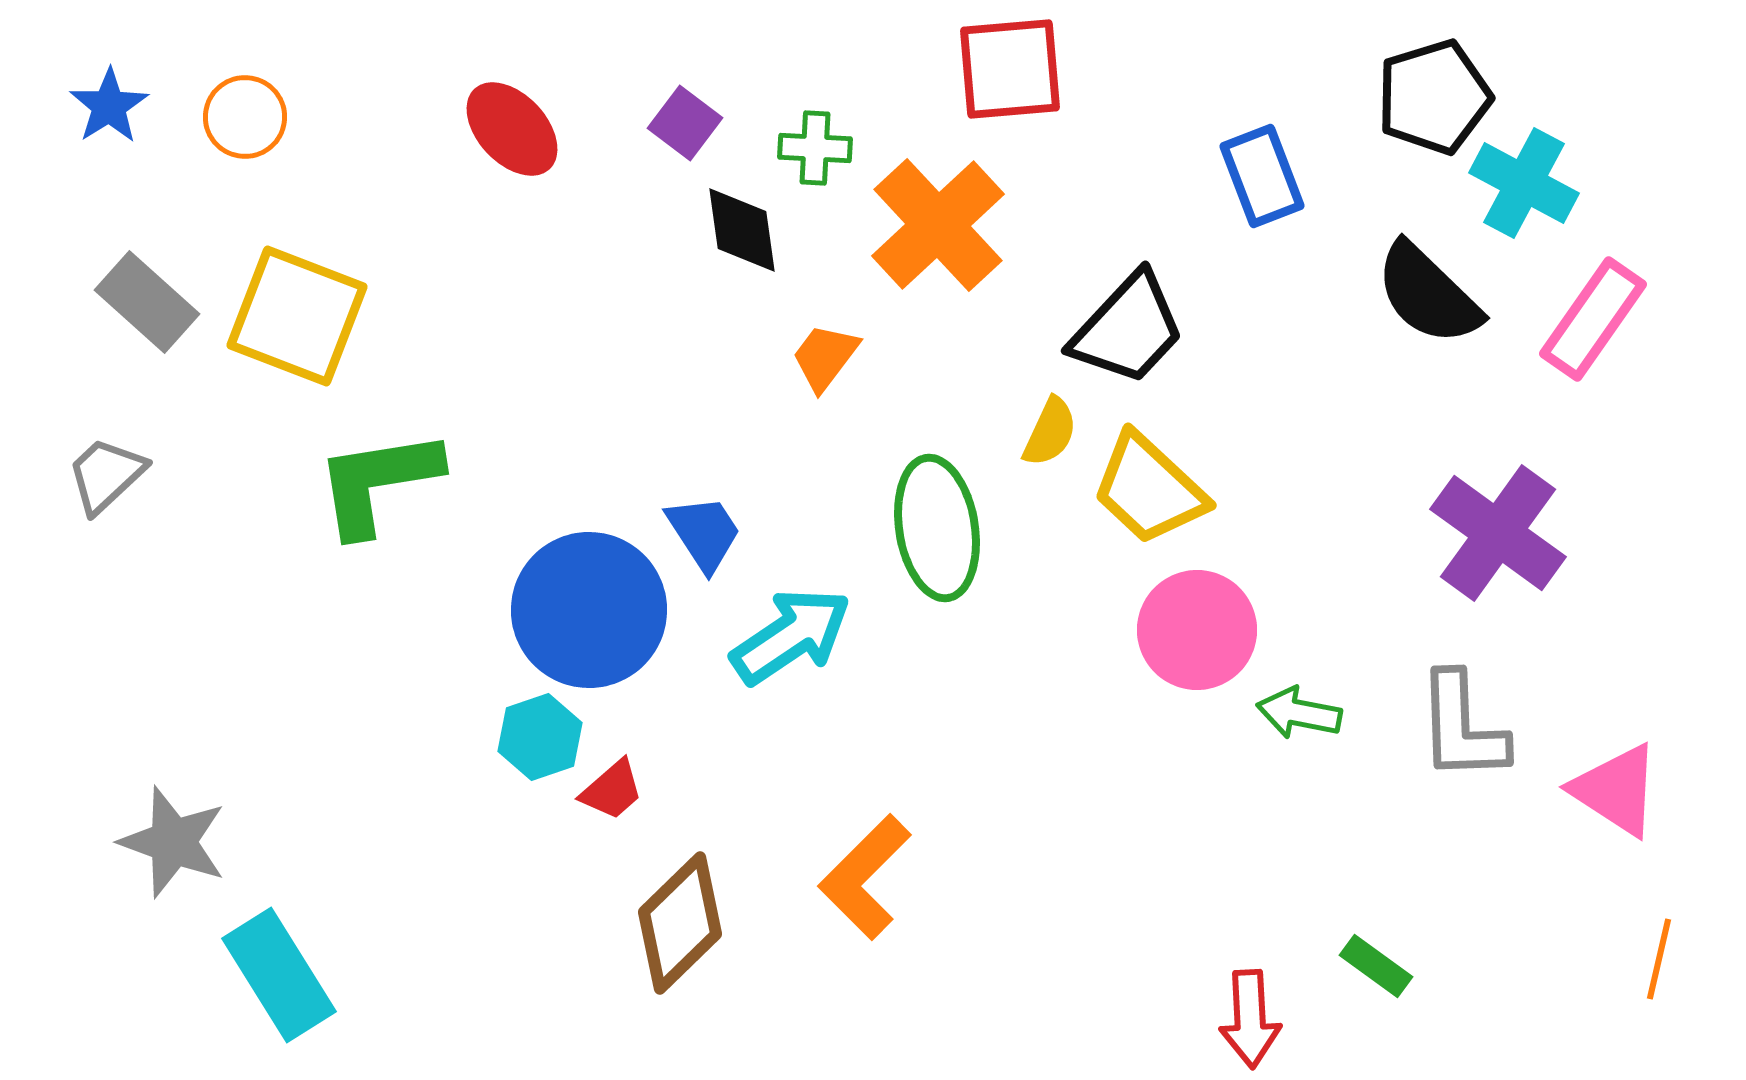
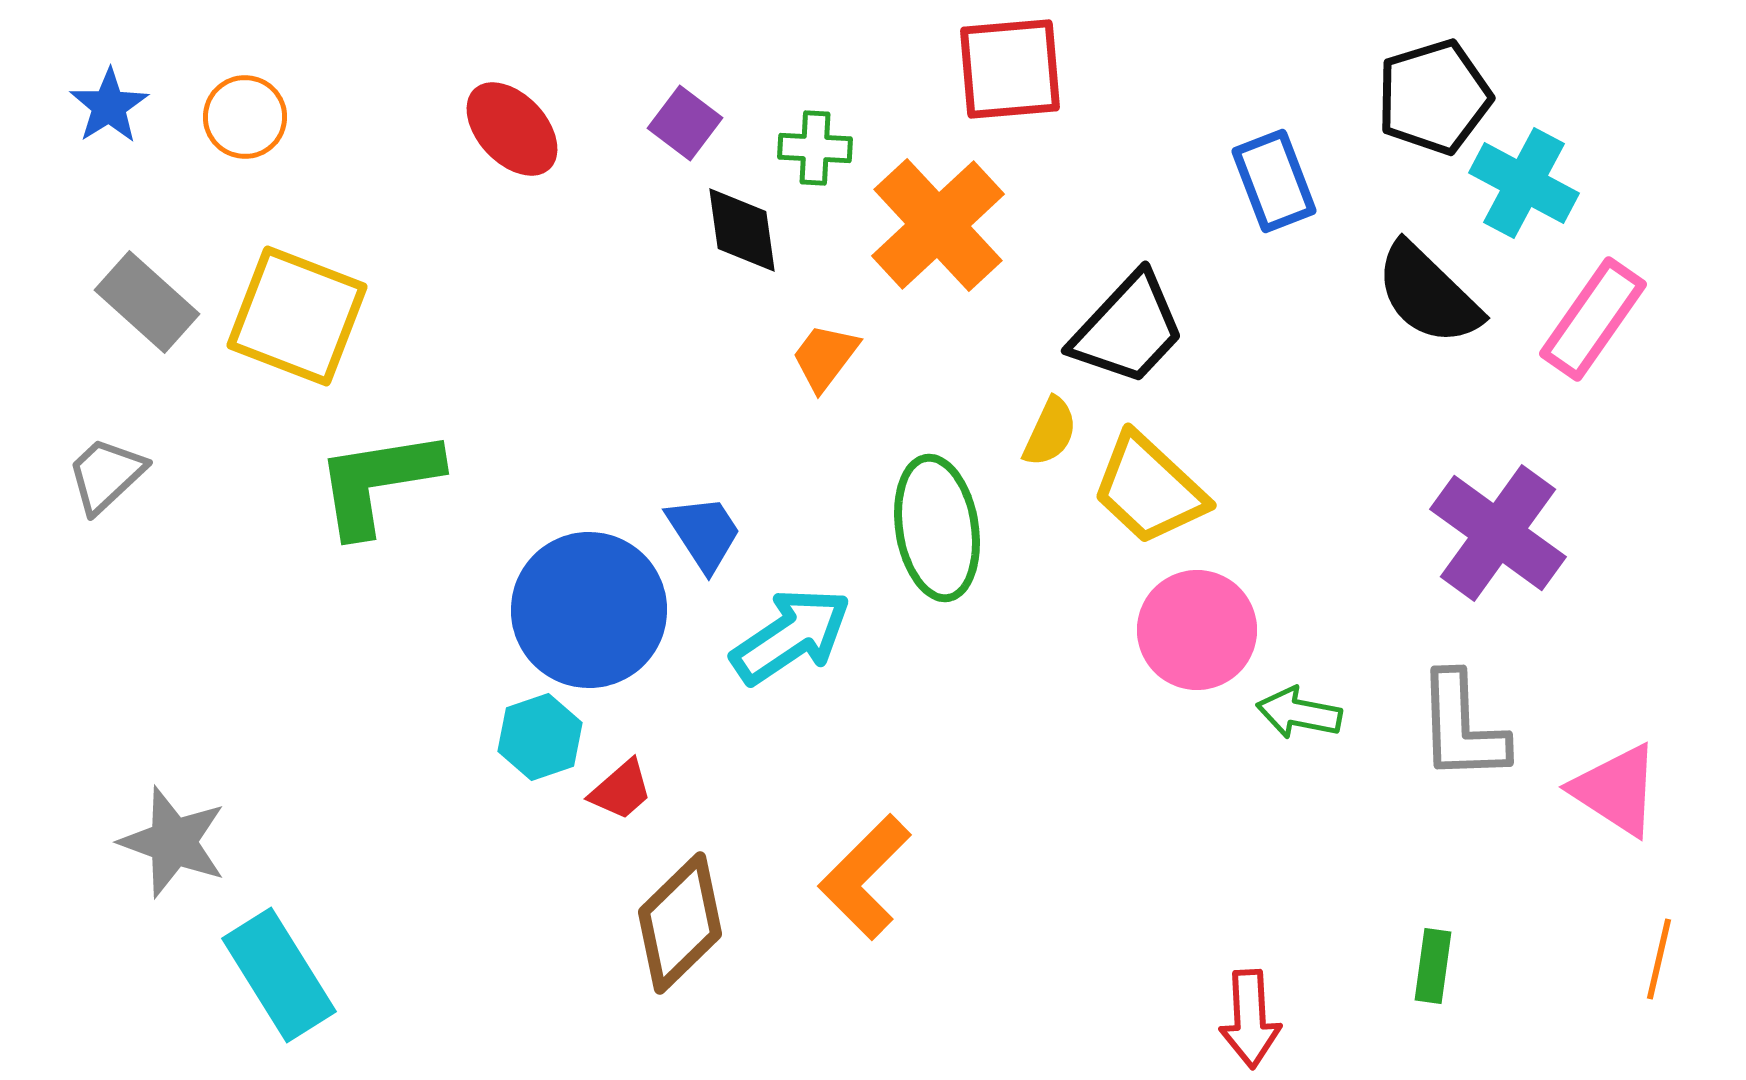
blue rectangle: moved 12 px right, 5 px down
red trapezoid: moved 9 px right
green rectangle: moved 57 px right; rotated 62 degrees clockwise
